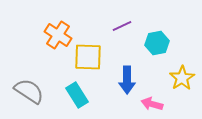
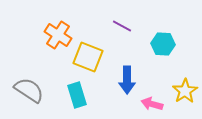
purple line: rotated 54 degrees clockwise
cyan hexagon: moved 6 px right, 1 px down; rotated 15 degrees clockwise
yellow square: rotated 20 degrees clockwise
yellow star: moved 3 px right, 13 px down
gray semicircle: moved 1 px up
cyan rectangle: rotated 15 degrees clockwise
